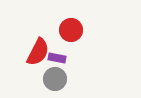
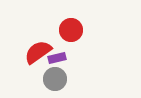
red semicircle: rotated 152 degrees counterclockwise
purple rectangle: rotated 24 degrees counterclockwise
